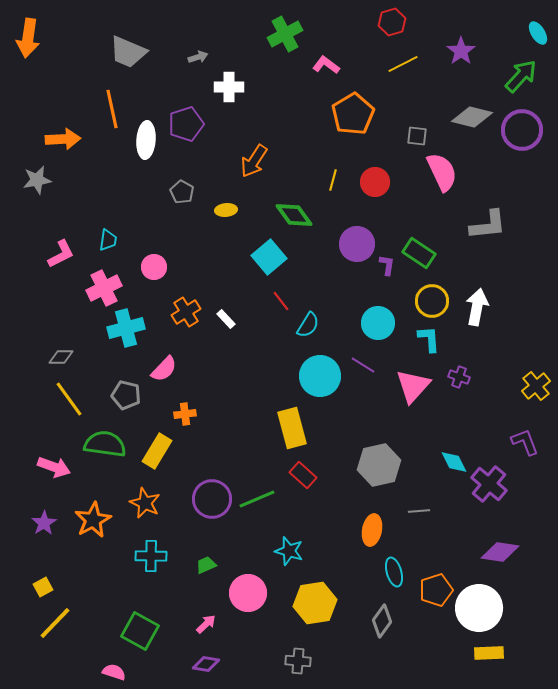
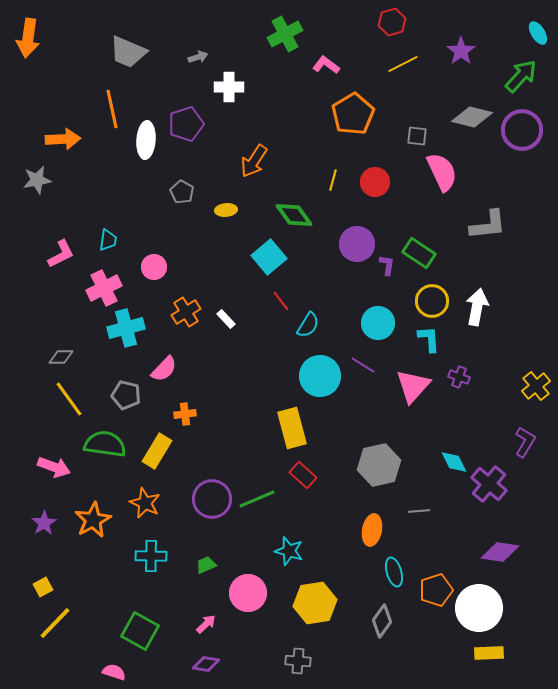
purple L-shape at (525, 442): rotated 52 degrees clockwise
